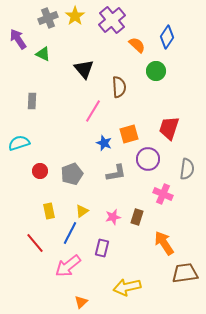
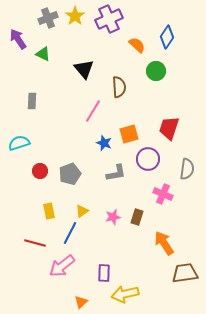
purple cross: moved 3 px left, 1 px up; rotated 16 degrees clockwise
gray pentagon: moved 2 px left
red line: rotated 35 degrees counterclockwise
purple rectangle: moved 2 px right, 25 px down; rotated 12 degrees counterclockwise
pink arrow: moved 6 px left
yellow arrow: moved 2 px left, 7 px down
